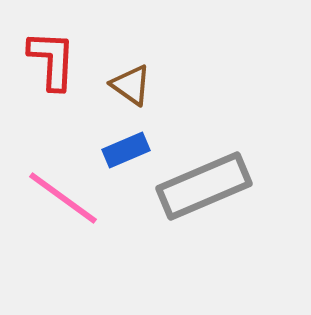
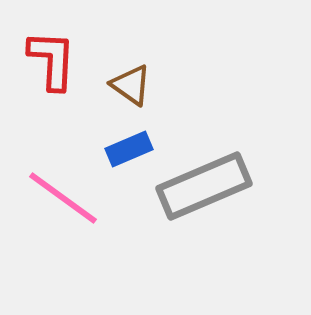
blue rectangle: moved 3 px right, 1 px up
